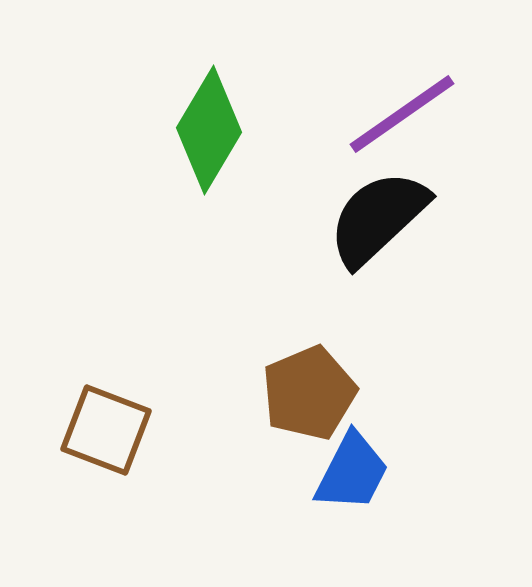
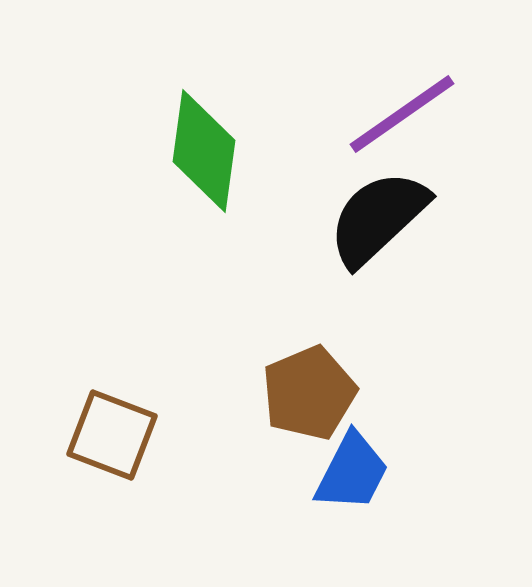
green diamond: moved 5 px left, 21 px down; rotated 23 degrees counterclockwise
brown square: moved 6 px right, 5 px down
